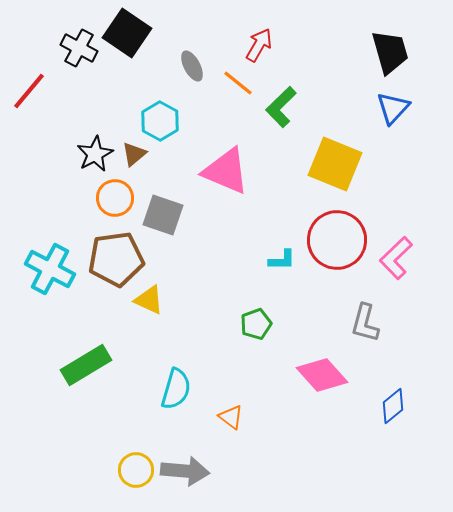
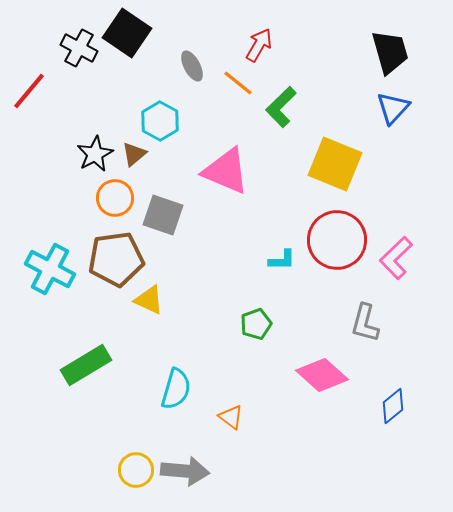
pink diamond: rotated 6 degrees counterclockwise
